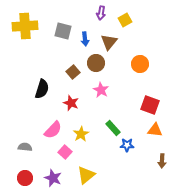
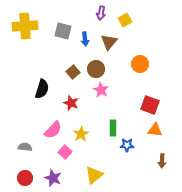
brown circle: moved 6 px down
green rectangle: rotated 42 degrees clockwise
yellow triangle: moved 8 px right
